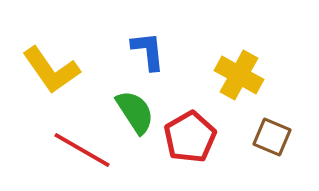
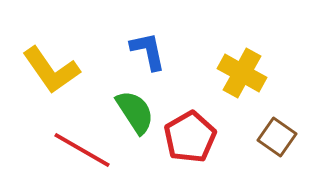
blue L-shape: rotated 6 degrees counterclockwise
yellow cross: moved 3 px right, 2 px up
brown square: moved 5 px right; rotated 12 degrees clockwise
